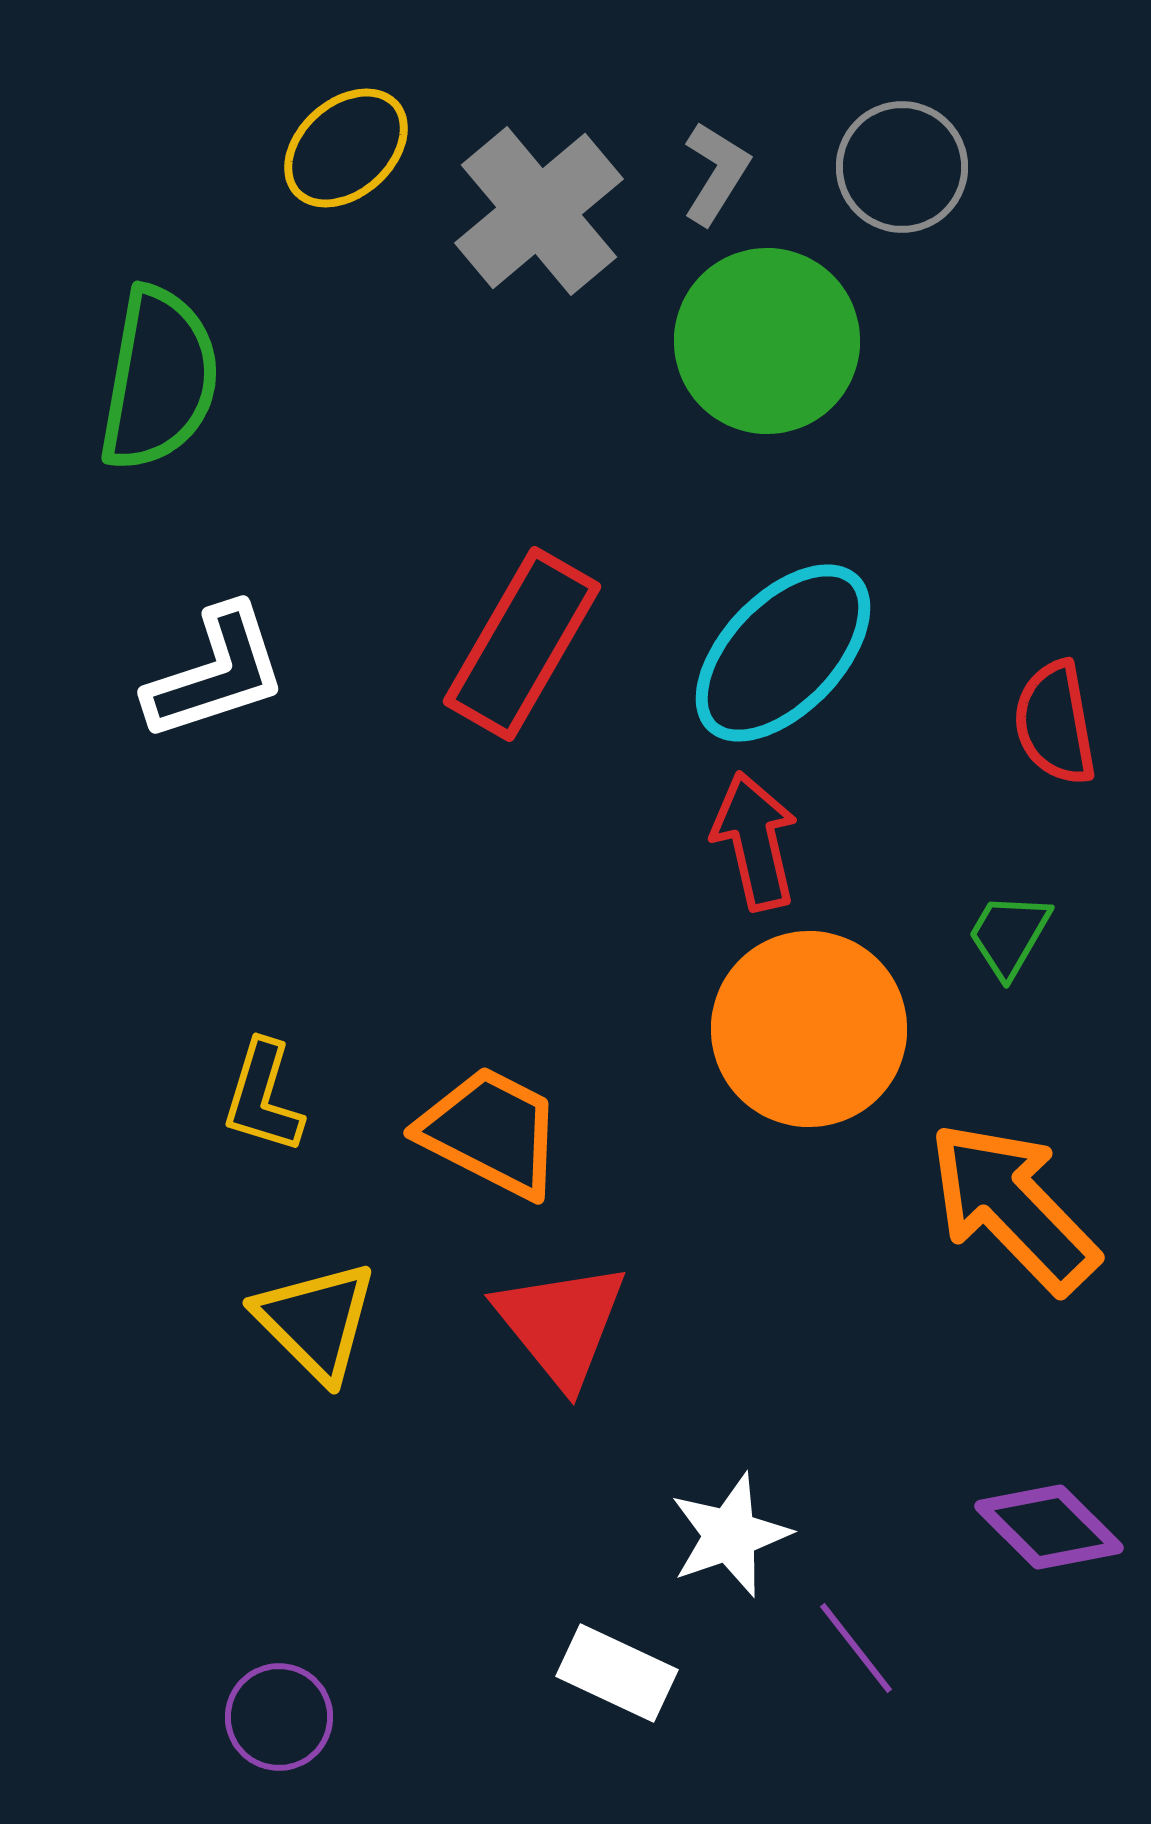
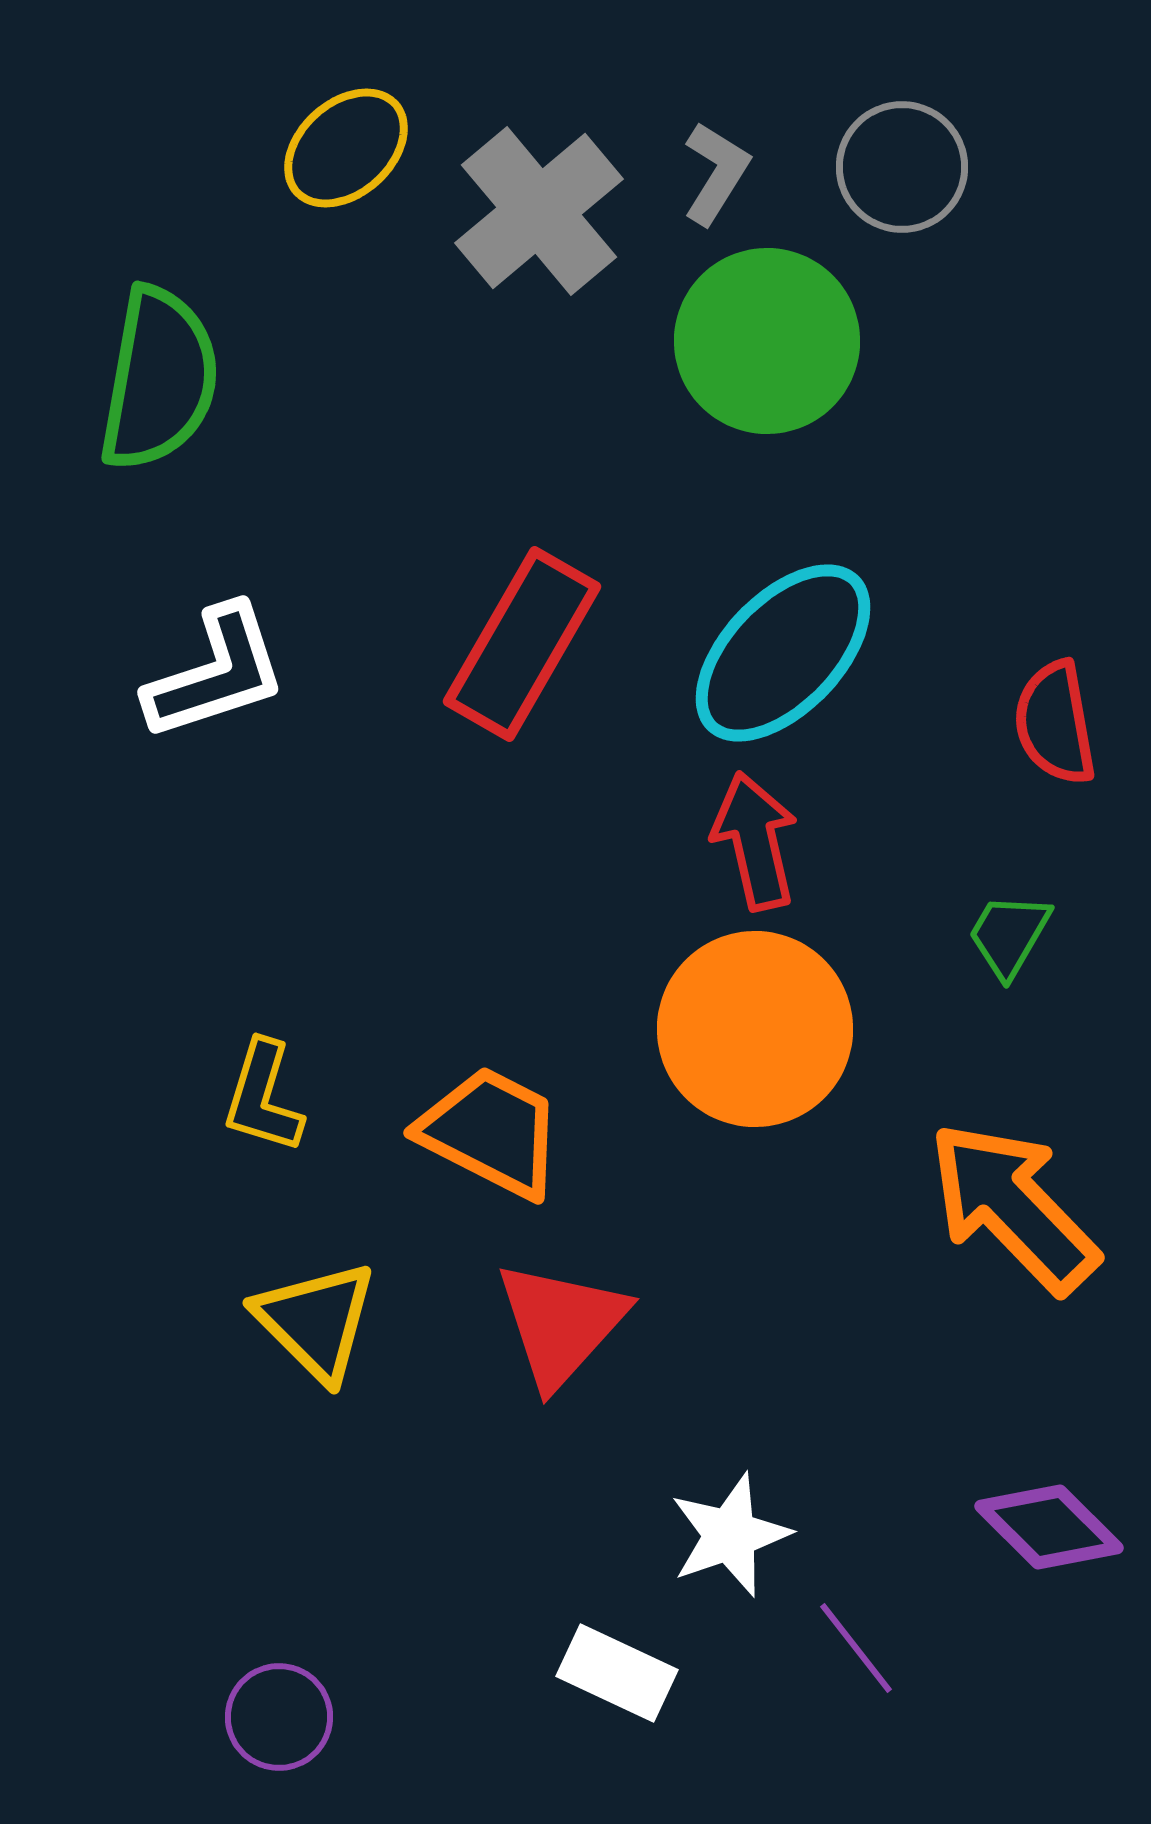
orange circle: moved 54 px left
red triangle: rotated 21 degrees clockwise
